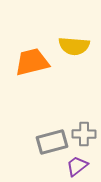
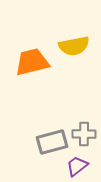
yellow semicircle: rotated 16 degrees counterclockwise
